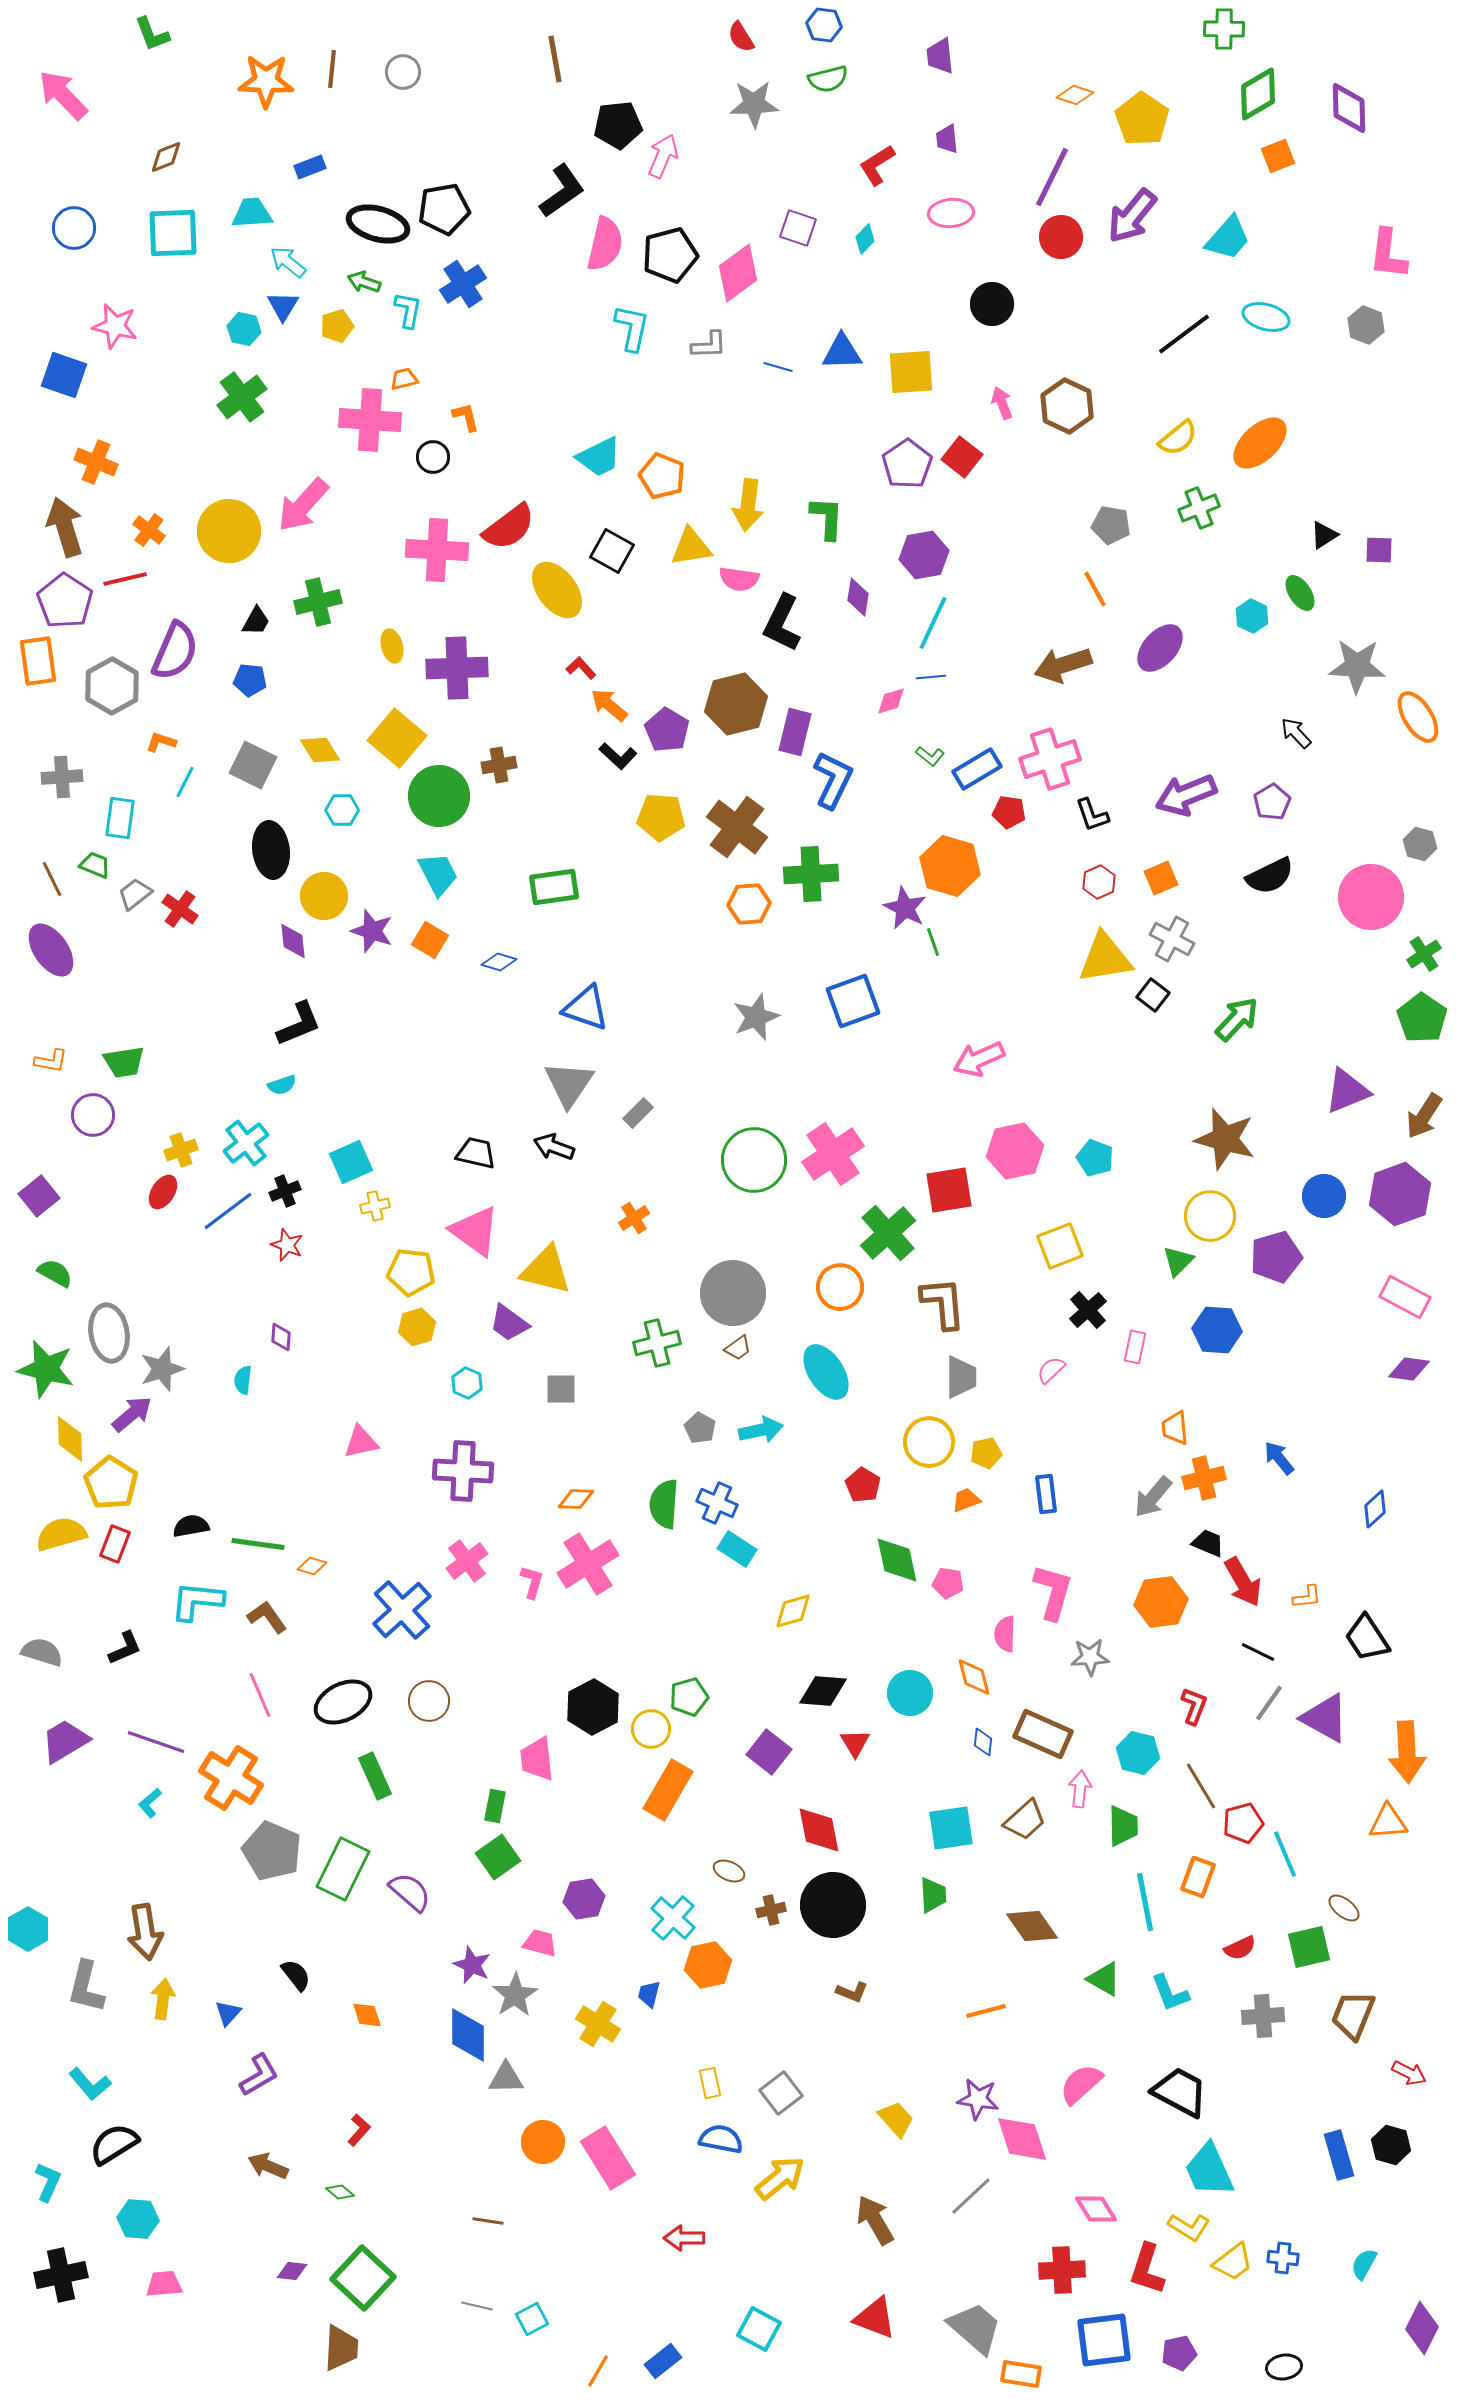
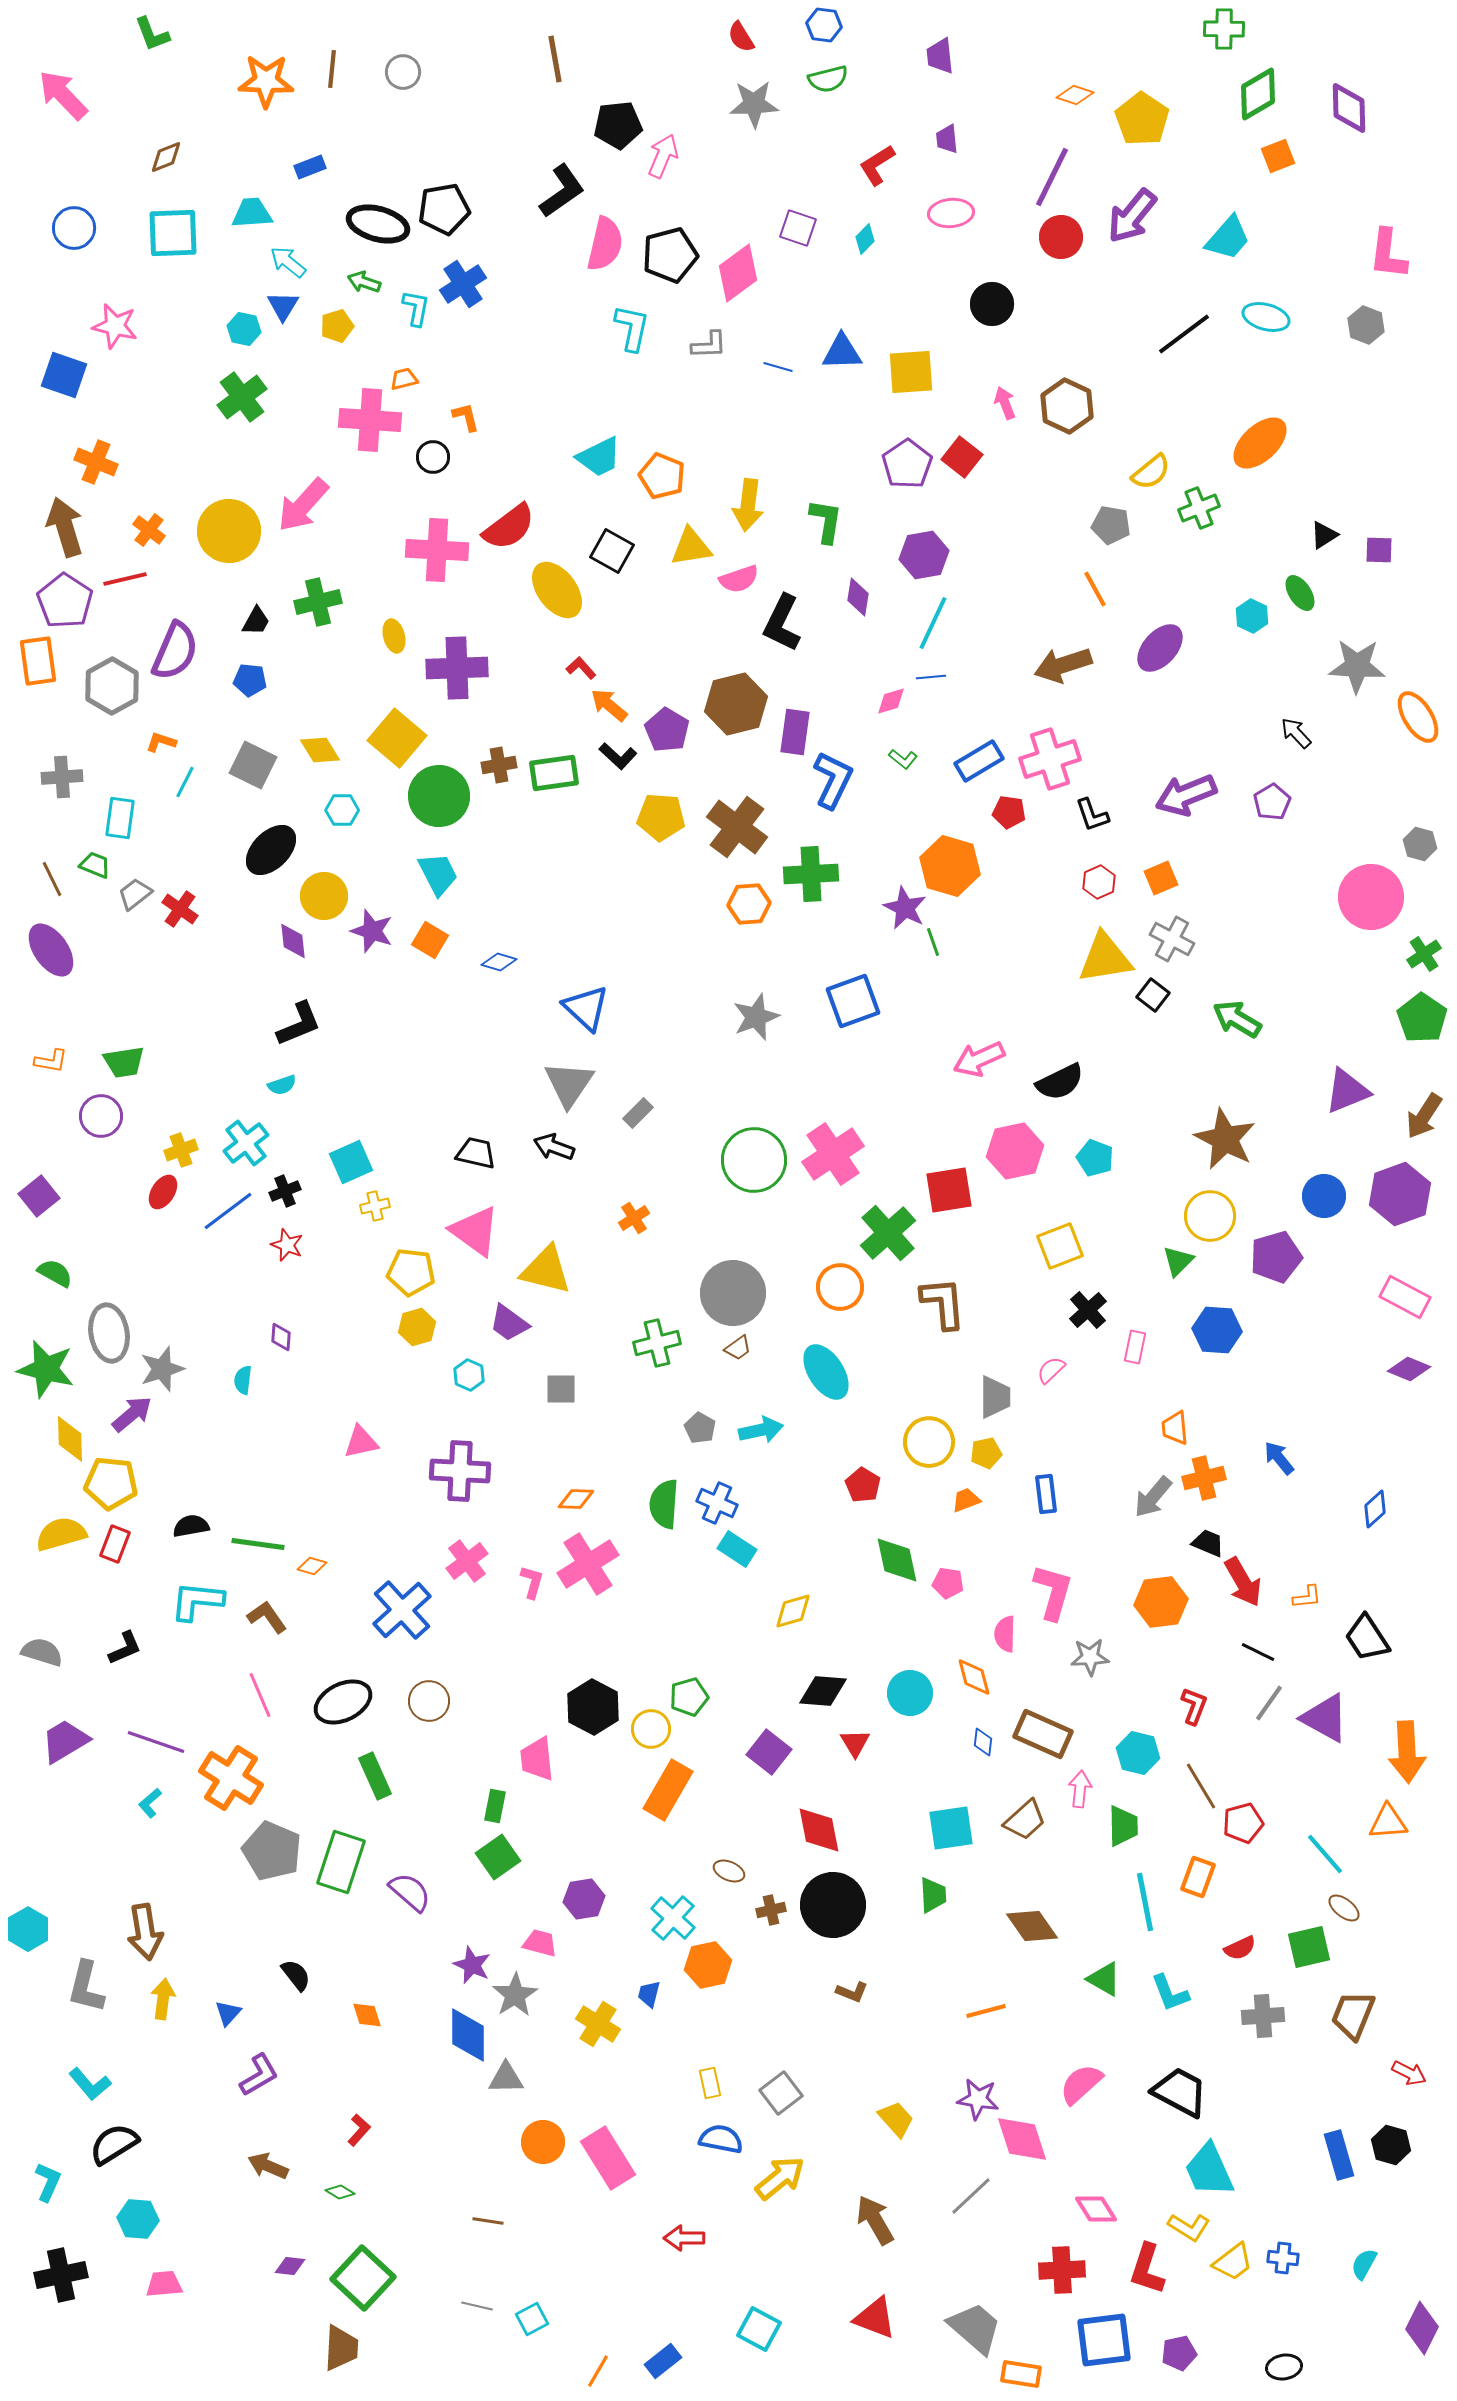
cyan L-shape at (408, 310): moved 8 px right, 2 px up
pink arrow at (1002, 403): moved 3 px right
yellow semicircle at (1178, 438): moved 27 px left, 34 px down
green L-shape at (827, 518): moved 1 px left, 3 px down; rotated 6 degrees clockwise
pink semicircle at (739, 579): rotated 27 degrees counterclockwise
yellow ellipse at (392, 646): moved 2 px right, 10 px up
purple rectangle at (795, 732): rotated 6 degrees counterclockwise
green L-shape at (930, 756): moved 27 px left, 3 px down
blue rectangle at (977, 769): moved 2 px right, 8 px up
black ellipse at (271, 850): rotated 52 degrees clockwise
black semicircle at (1270, 876): moved 210 px left, 206 px down
green rectangle at (554, 887): moved 114 px up
blue triangle at (586, 1008): rotated 24 degrees clockwise
green arrow at (1237, 1019): rotated 102 degrees counterclockwise
purple circle at (93, 1115): moved 8 px right, 1 px down
brown star at (1225, 1139): rotated 12 degrees clockwise
purple diamond at (1409, 1369): rotated 15 degrees clockwise
gray trapezoid at (961, 1377): moved 34 px right, 20 px down
cyan hexagon at (467, 1383): moved 2 px right, 8 px up
purple cross at (463, 1471): moved 3 px left
yellow pentagon at (111, 1483): rotated 26 degrees counterclockwise
black hexagon at (593, 1707): rotated 4 degrees counterclockwise
cyan line at (1285, 1854): moved 40 px right; rotated 18 degrees counterclockwise
green rectangle at (343, 1869): moved 2 px left, 7 px up; rotated 8 degrees counterclockwise
green diamond at (340, 2192): rotated 8 degrees counterclockwise
purple diamond at (292, 2271): moved 2 px left, 5 px up
